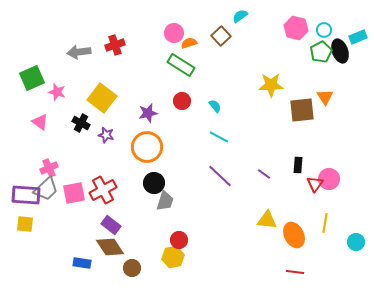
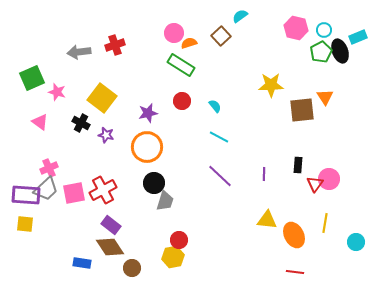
purple line at (264, 174): rotated 56 degrees clockwise
